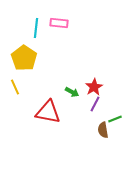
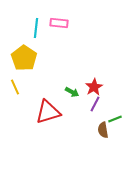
red triangle: rotated 28 degrees counterclockwise
